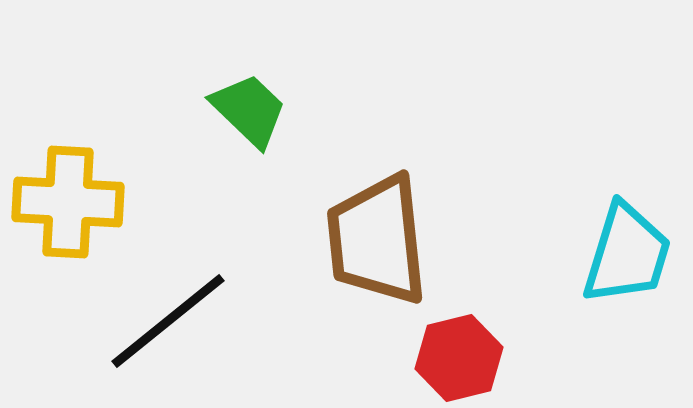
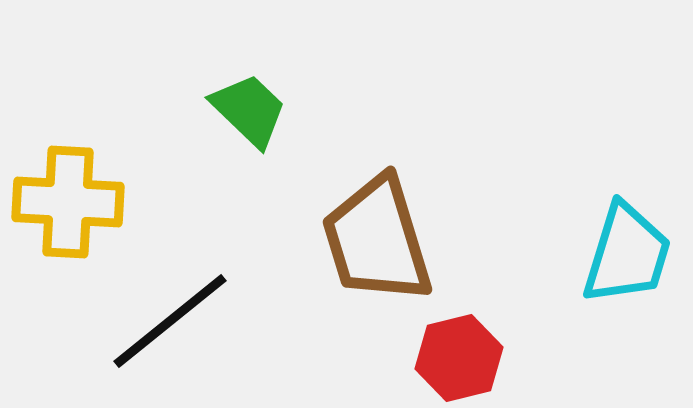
brown trapezoid: rotated 11 degrees counterclockwise
black line: moved 2 px right
